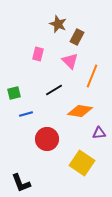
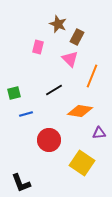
pink rectangle: moved 7 px up
pink triangle: moved 2 px up
red circle: moved 2 px right, 1 px down
